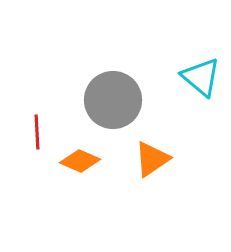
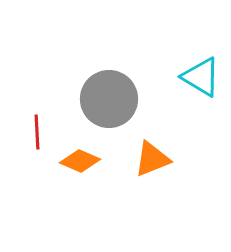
cyan triangle: rotated 9 degrees counterclockwise
gray circle: moved 4 px left, 1 px up
orange triangle: rotated 12 degrees clockwise
